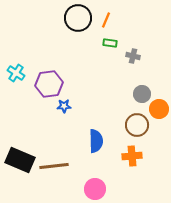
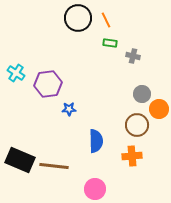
orange line: rotated 49 degrees counterclockwise
purple hexagon: moved 1 px left
blue star: moved 5 px right, 3 px down
brown line: rotated 12 degrees clockwise
